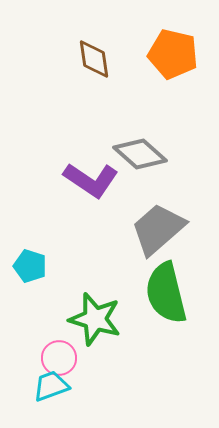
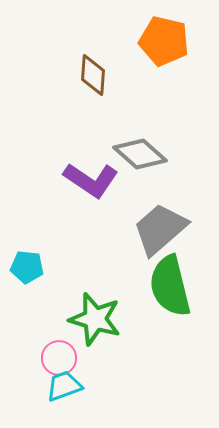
orange pentagon: moved 9 px left, 13 px up
brown diamond: moved 1 px left, 16 px down; rotated 12 degrees clockwise
gray trapezoid: moved 2 px right
cyan pentagon: moved 3 px left, 1 px down; rotated 12 degrees counterclockwise
green semicircle: moved 4 px right, 7 px up
cyan trapezoid: moved 13 px right
